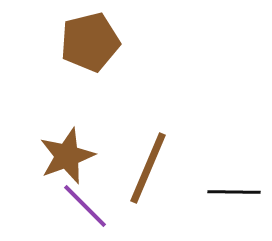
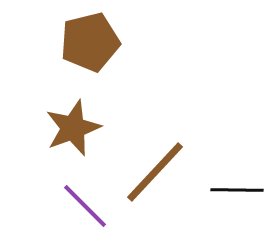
brown star: moved 6 px right, 28 px up
brown line: moved 7 px right, 4 px down; rotated 20 degrees clockwise
black line: moved 3 px right, 2 px up
